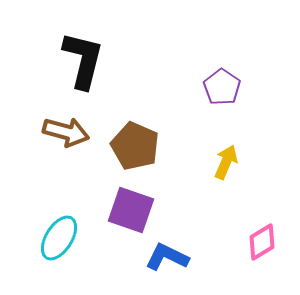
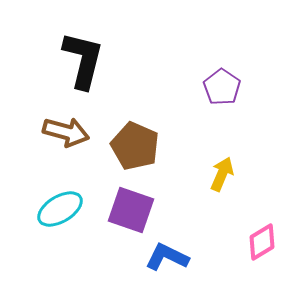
yellow arrow: moved 4 px left, 12 px down
cyan ellipse: moved 1 px right, 29 px up; rotated 27 degrees clockwise
